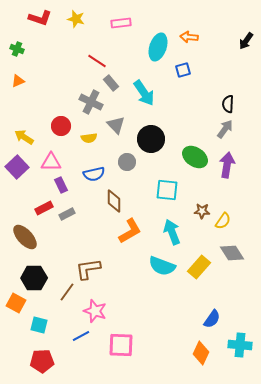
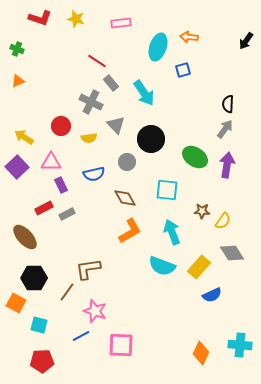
brown diamond at (114, 201): moved 11 px right, 3 px up; rotated 30 degrees counterclockwise
blue semicircle at (212, 319): moved 24 px up; rotated 30 degrees clockwise
